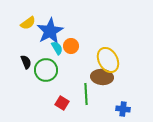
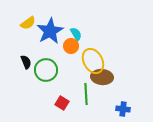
cyan semicircle: moved 19 px right, 14 px up
yellow ellipse: moved 15 px left, 1 px down
